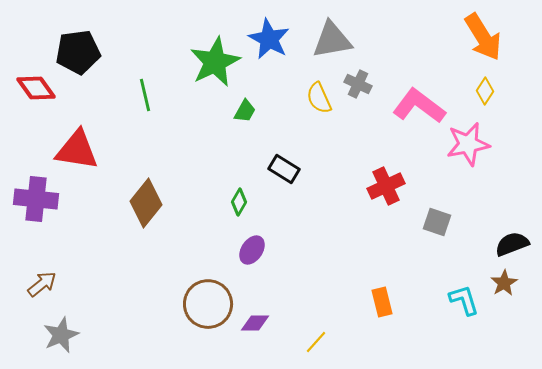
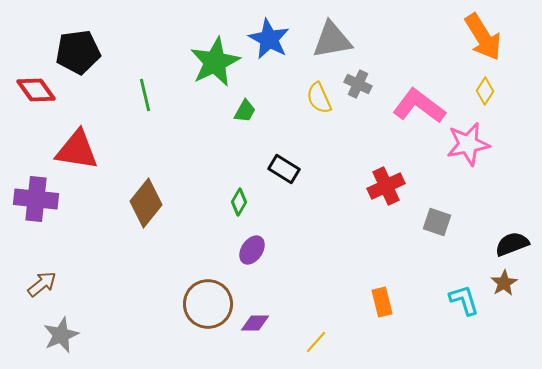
red diamond: moved 2 px down
